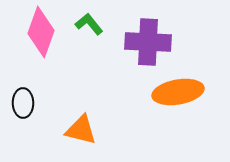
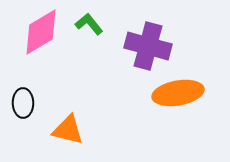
pink diamond: rotated 39 degrees clockwise
purple cross: moved 4 px down; rotated 12 degrees clockwise
orange ellipse: moved 1 px down
orange triangle: moved 13 px left
